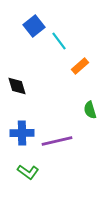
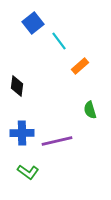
blue square: moved 1 px left, 3 px up
black diamond: rotated 25 degrees clockwise
